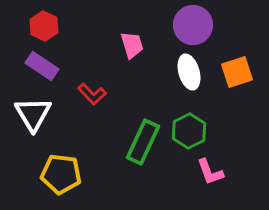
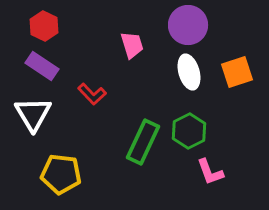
purple circle: moved 5 px left
